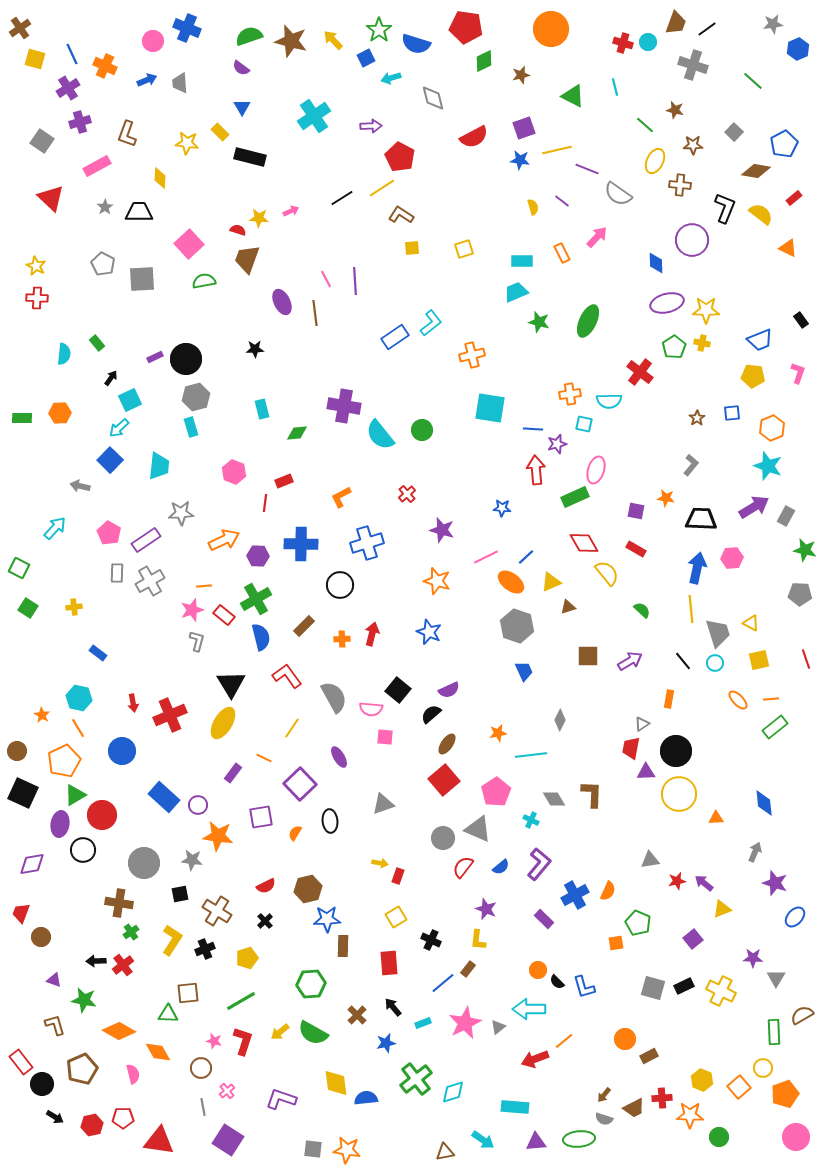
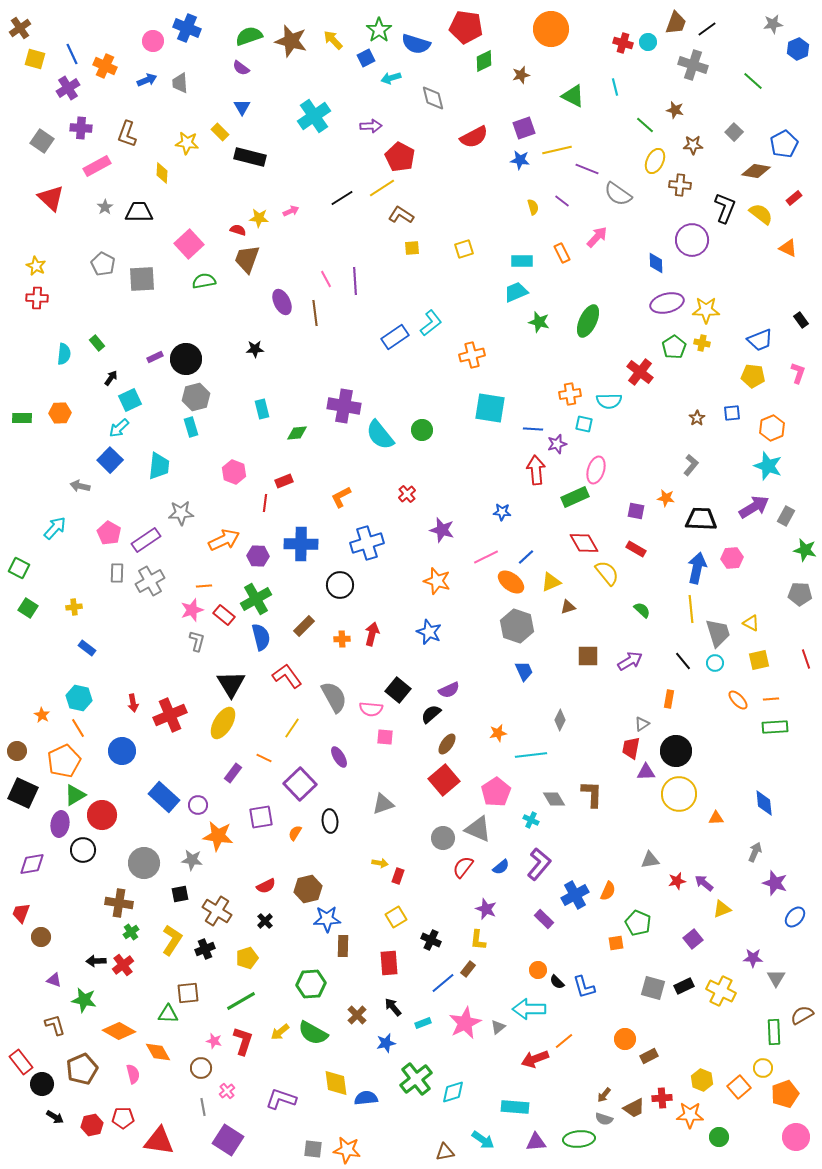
purple cross at (80, 122): moved 1 px right, 6 px down; rotated 20 degrees clockwise
yellow diamond at (160, 178): moved 2 px right, 5 px up
blue star at (502, 508): moved 4 px down
blue rectangle at (98, 653): moved 11 px left, 5 px up
green rectangle at (775, 727): rotated 35 degrees clockwise
